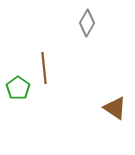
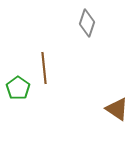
gray diamond: rotated 12 degrees counterclockwise
brown triangle: moved 2 px right, 1 px down
